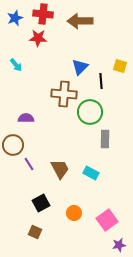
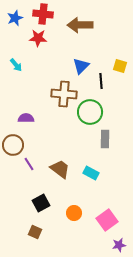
brown arrow: moved 4 px down
blue triangle: moved 1 px right, 1 px up
brown trapezoid: rotated 25 degrees counterclockwise
